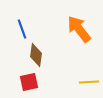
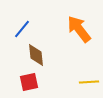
blue line: rotated 60 degrees clockwise
brown diamond: rotated 15 degrees counterclockwise
